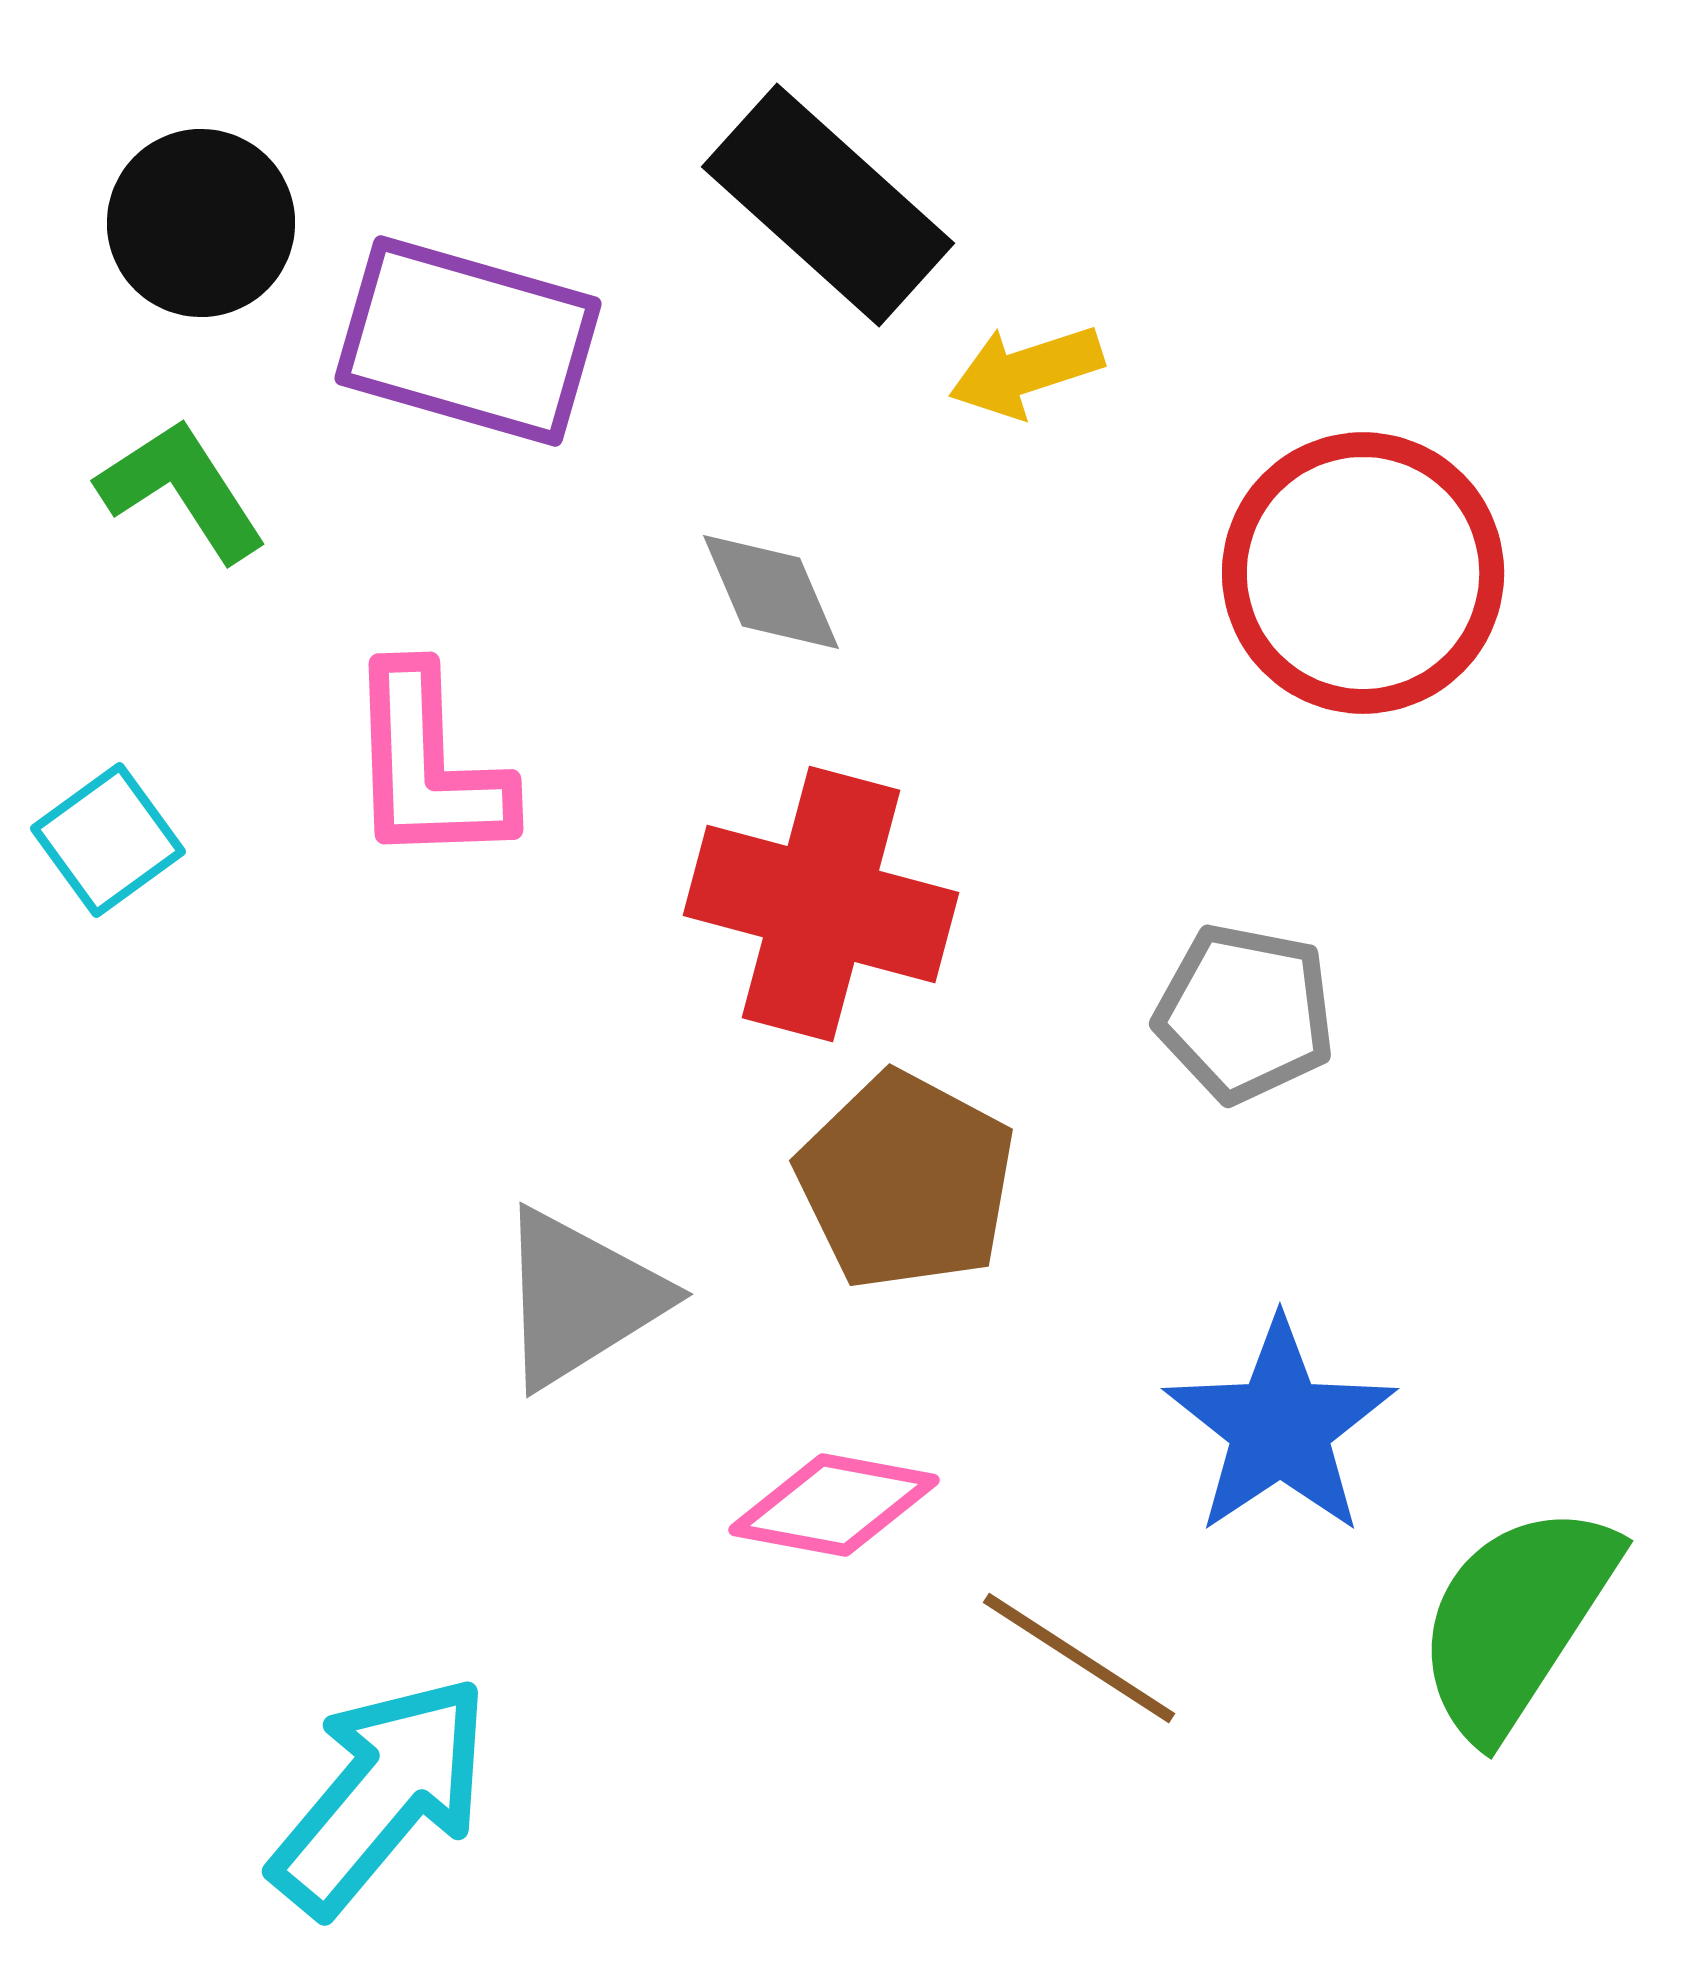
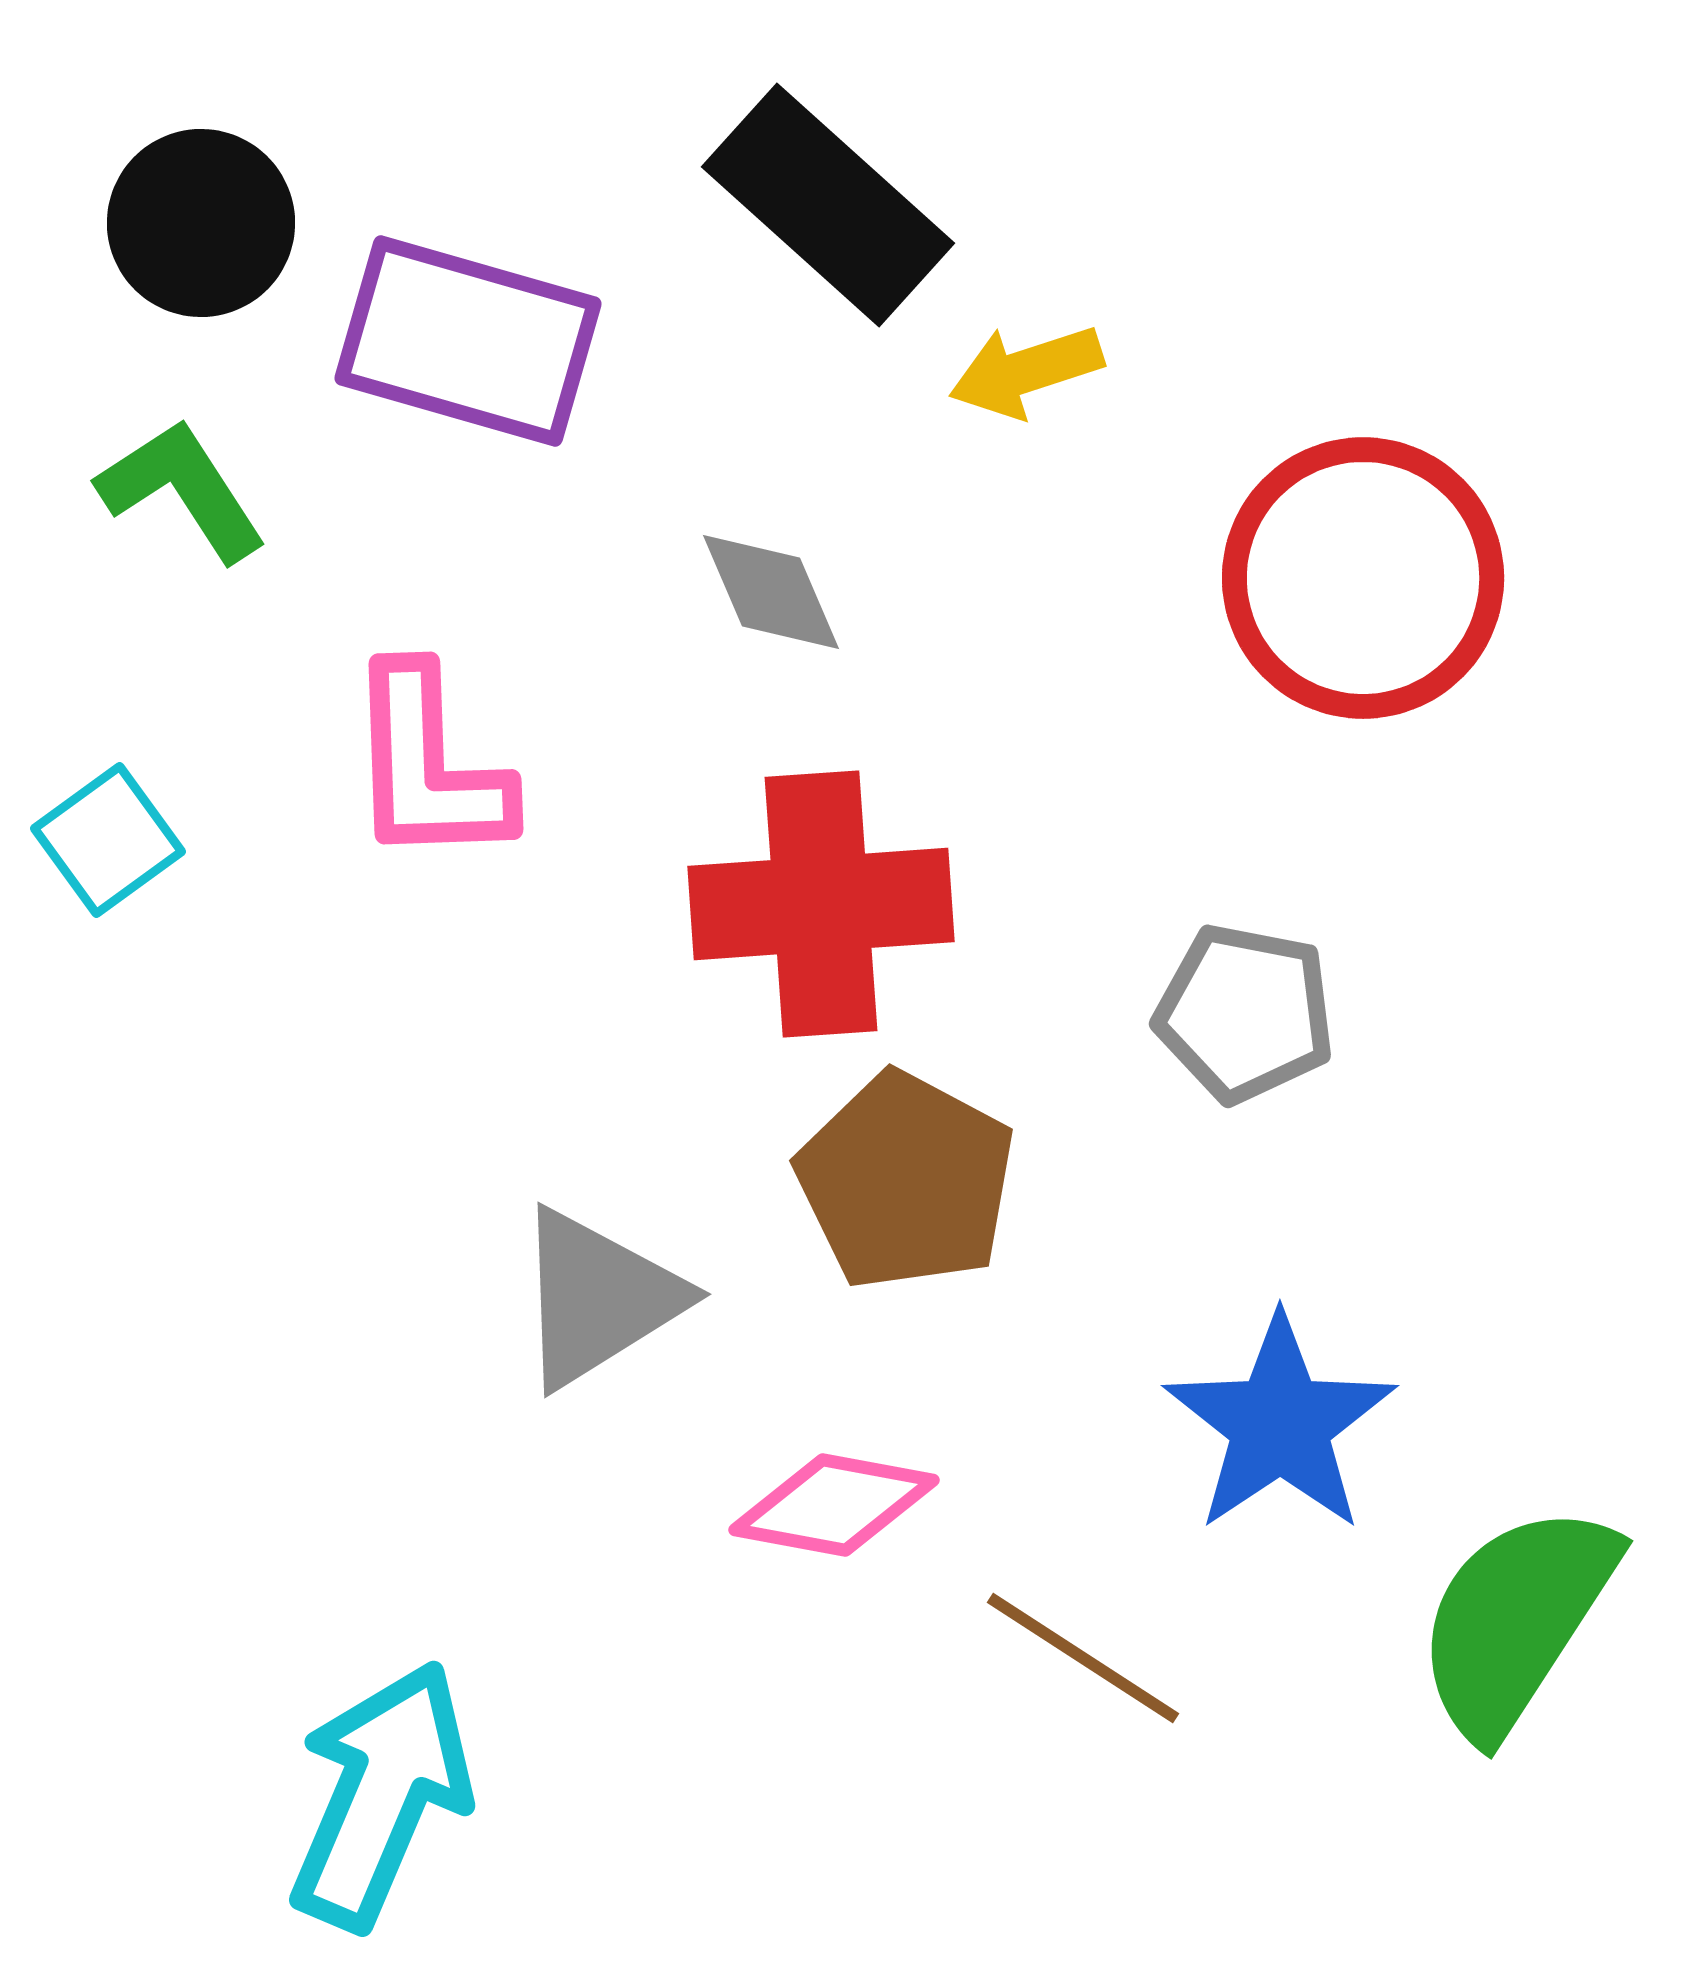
red circle: moved 5 px down
red cross: rotated 19 degrees counterclockwise
gray triangle: moved 18 px right
blue star: moved 3 px up
brown line: moved 4 px right
cyan arrow: rotated 17 degrees counterclockwise
